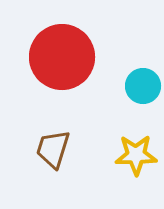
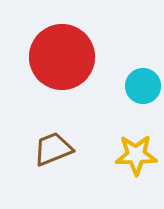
brown trapezoid: rotated 51 degrees clockwise
